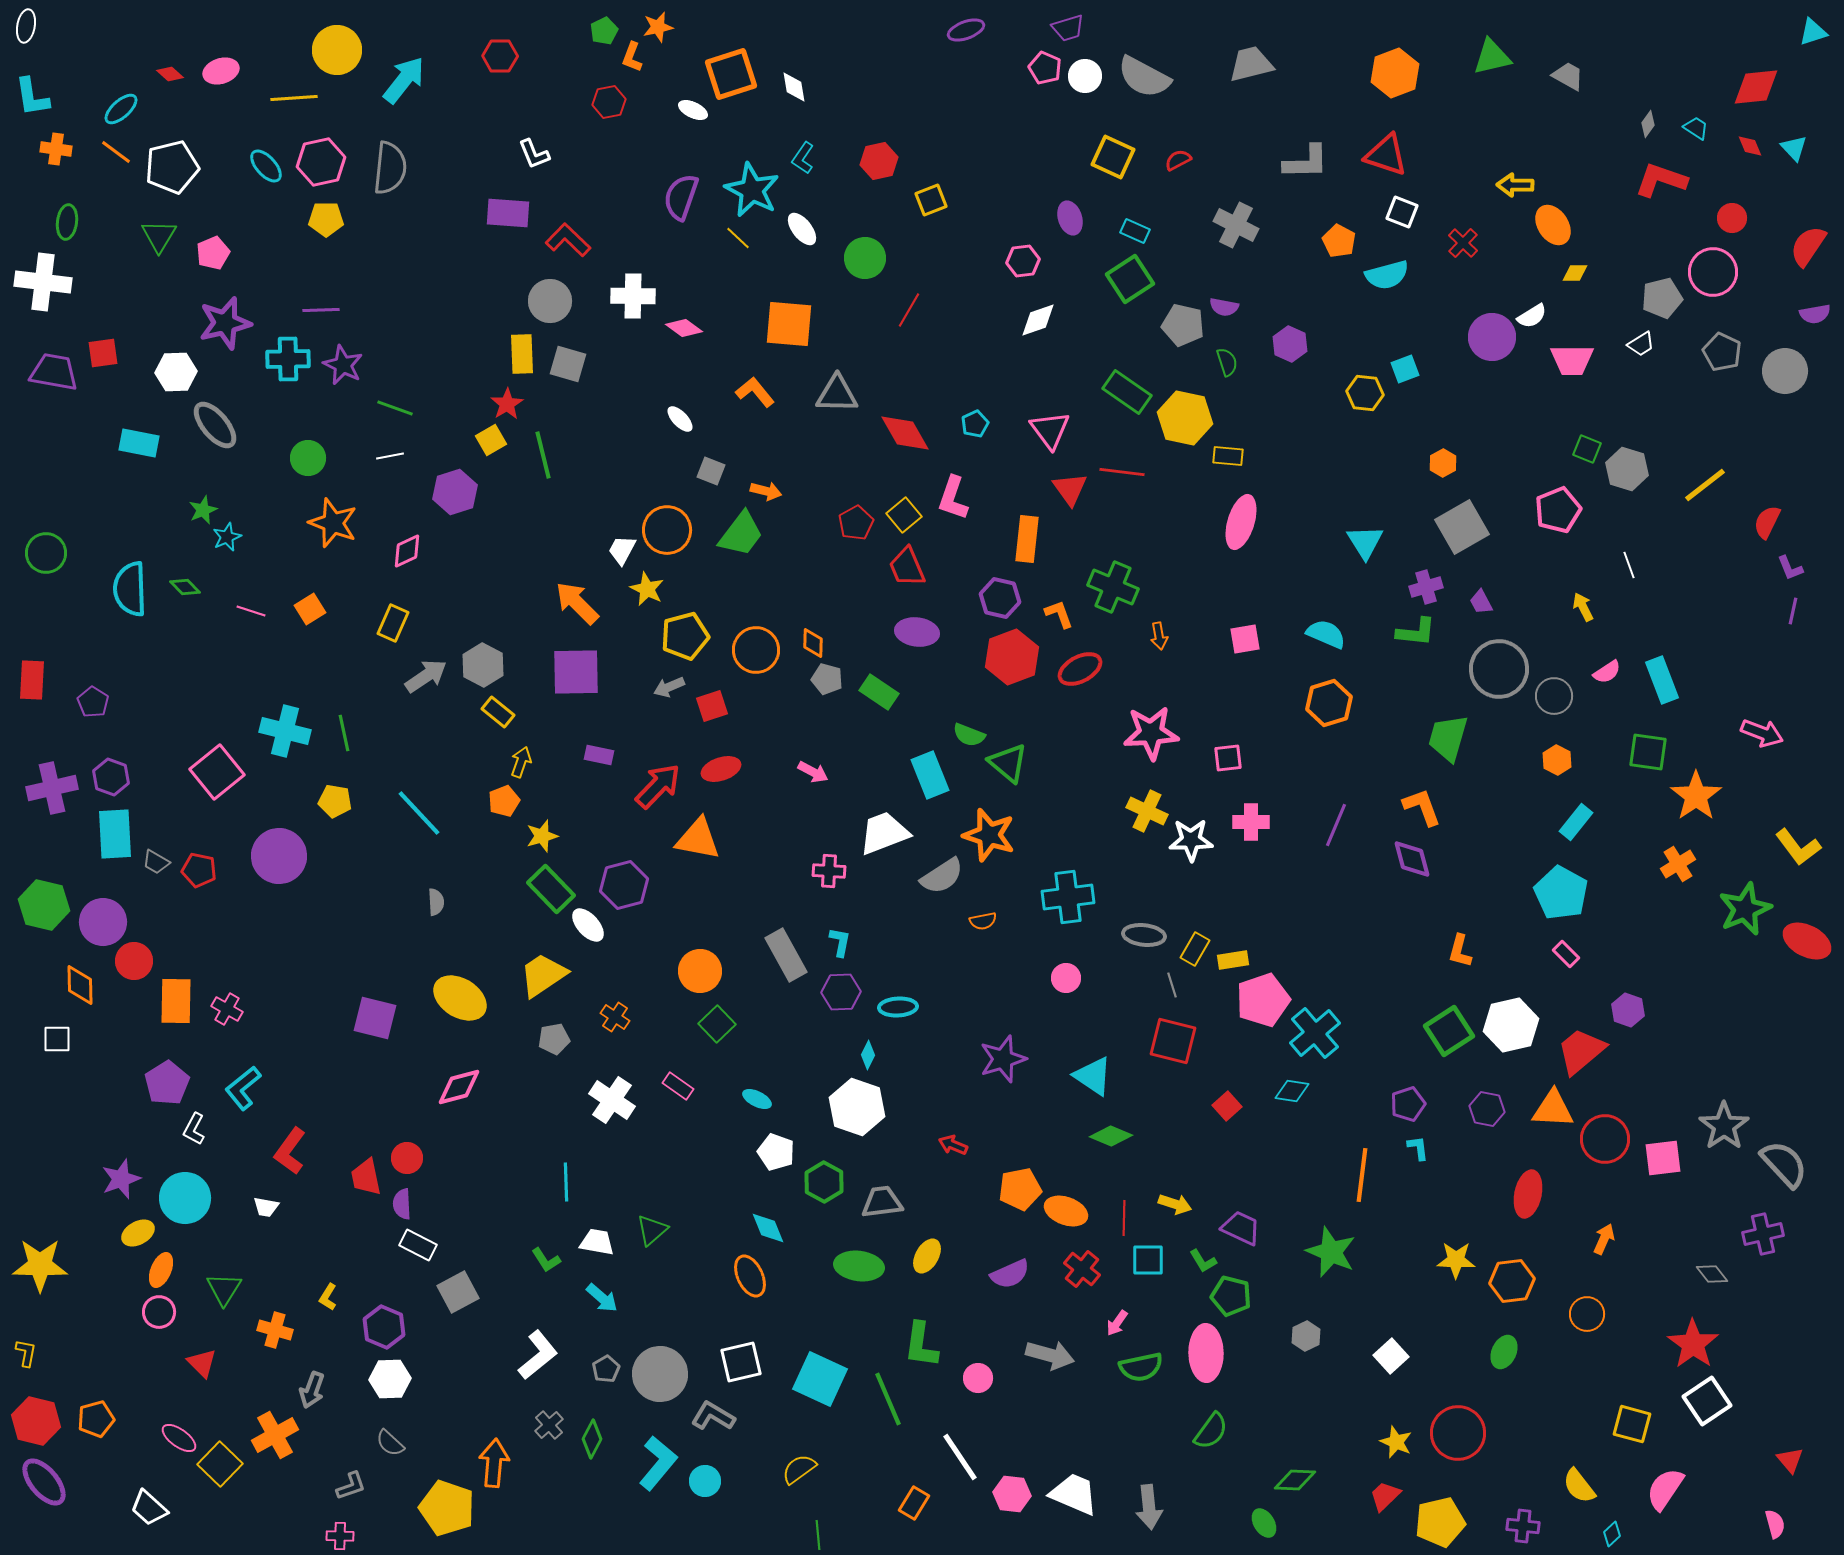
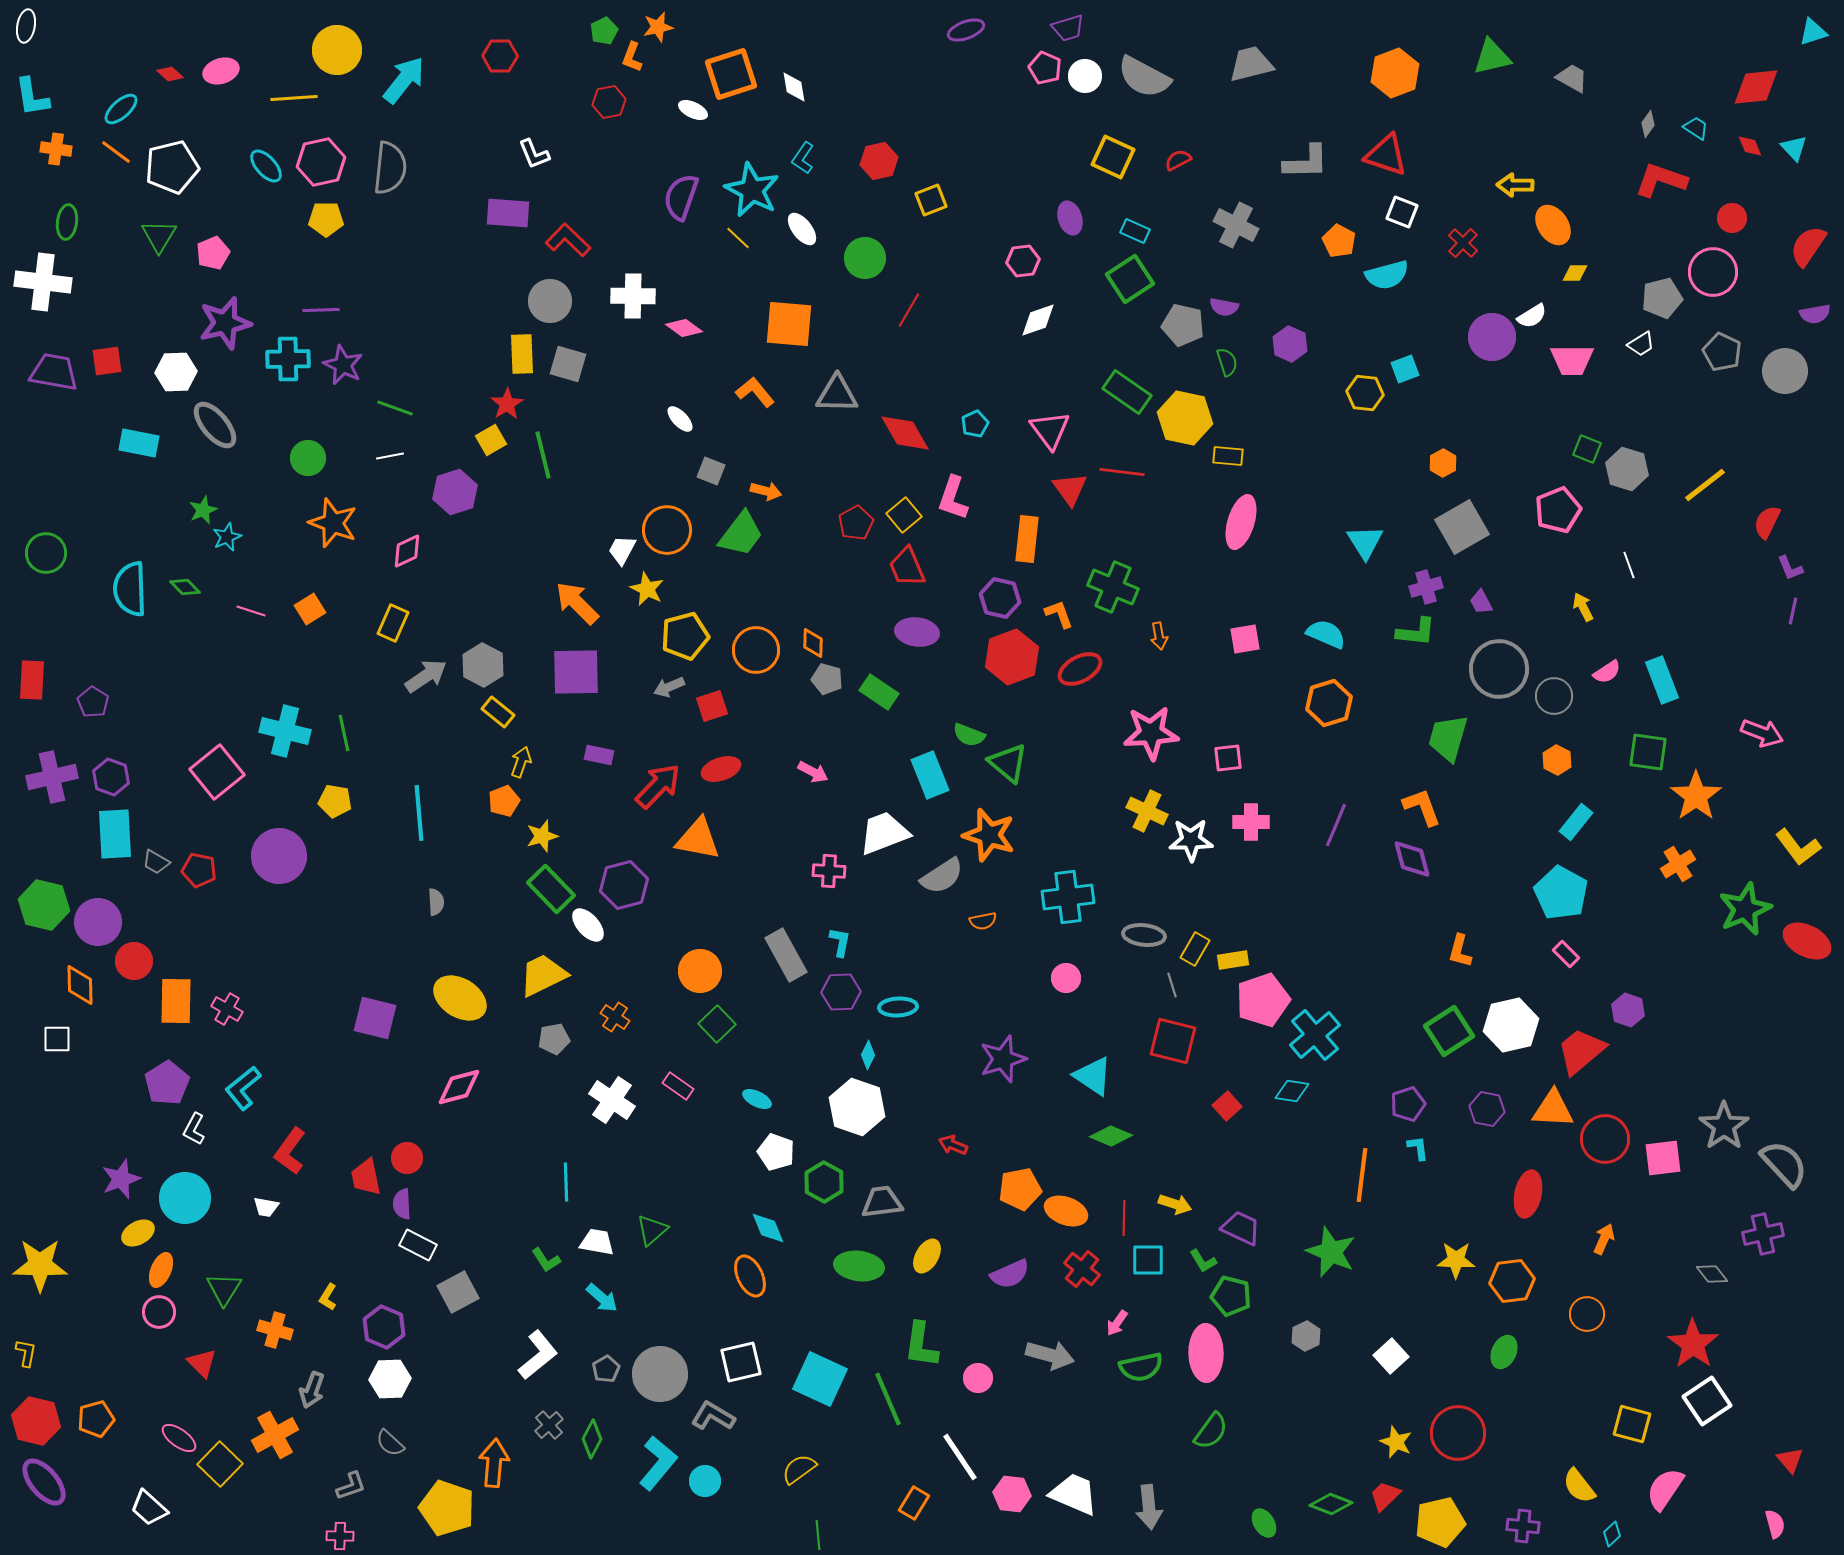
gray trapezoid at (1568, 76): moved 4 px right, 2 px down
red square at (103, 353): moved 4 px right, 8 px down
purple cross at (52, 788): moved 11 px up
cyan line at (419, 813): rotated 38 degrees clockwise
purple circle at (103, 922): moved 5 px left
yellow trapezoid at (543, 975): rotated 8 degrees clockwise
cyan cross at (1315, 1033): moved 2 px down
green diamond at (1295, 1480): moved 36 px right, 24 px down; rotated 18 degrees clockwise
